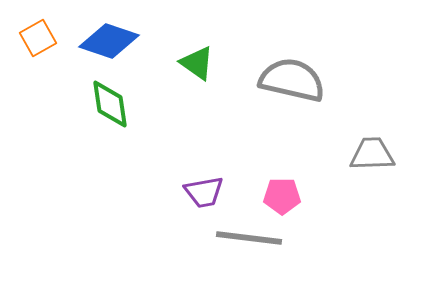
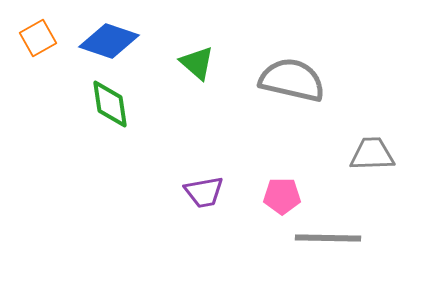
green triangle: rotated 6 degrees clockwise
gray line: moved 79 px right; rotated 6 degrees counterclockwise
